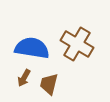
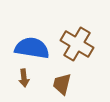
brown arrow: rotated 36 degrees counterclockwise
brown trapezoid: moved 13 px right
